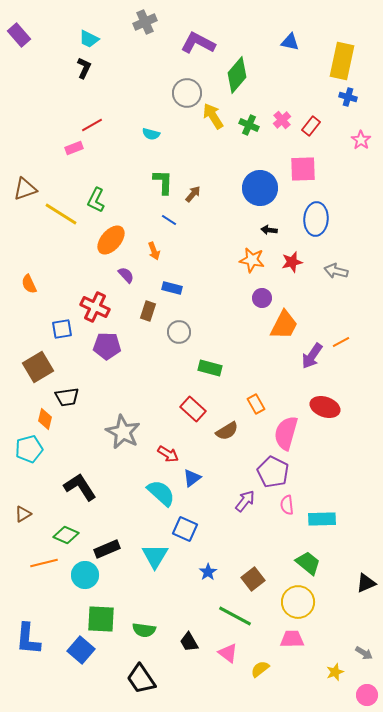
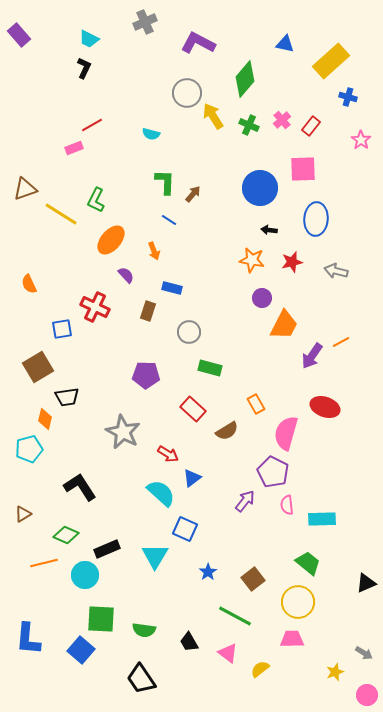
blue triangle at (290, 42): moved 5 px left, 2 px down
yellow rectangle at (342, 61): moved 11 px left; rotated 36 degrees clockwise
green diamond at (237, 75): moved 8 px right, 4 px down
green L-shape at (163, 182): moved 2 px right
gray circle at (179, 332): moved 10 px right
purple pentagon at (107, 346): moved 39 px right, 29 px down
